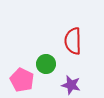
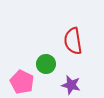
red semicircle: rotated 8 degrees counterclockwise
pink pentagon: moved 2 px down
